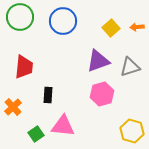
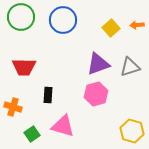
green circle: moved 1 px right
blue circle: moved 1 px up
orange arrow: moved 2 px up
purple triangle: moved 3 px down
red trapezoid: rotated 85 degrees clockwise
pink hexagon: moved 6 px left
orange cross: rotated 30 degrees counterclockwise
pink triangle: rotated 10 degrees clockwise
green square: moved 4 px left
